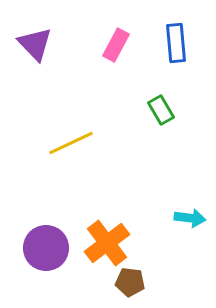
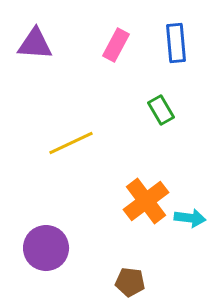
purple triangle: rotated 42 degrees counterclockwise
orange cross: moved 39 px right, 42 px up
